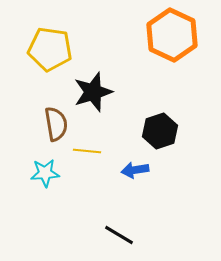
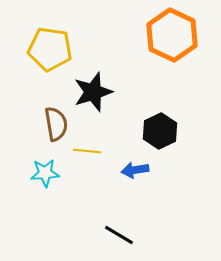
black hexagon: rotated 8 degrees counterclockwise
